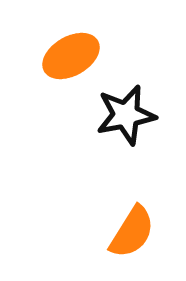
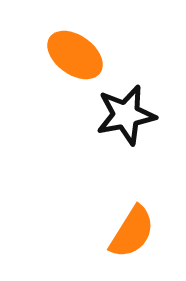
orange ellipse: moved 4 px right, 1 px up; rotated 66 degrees clockwise
